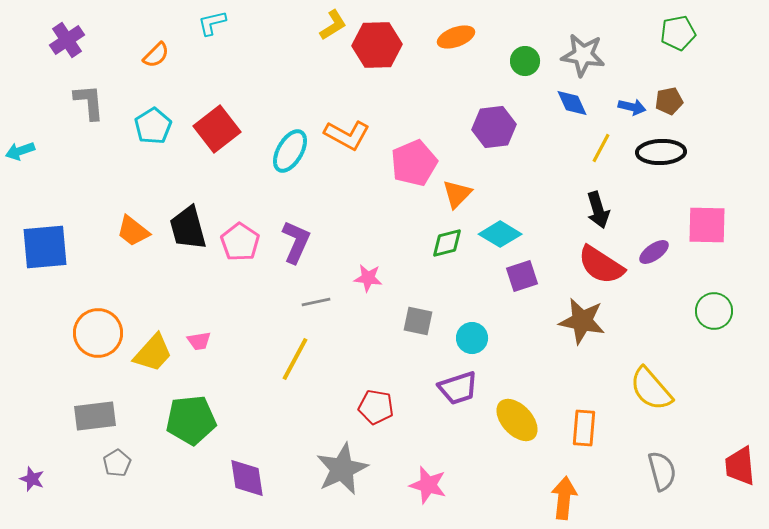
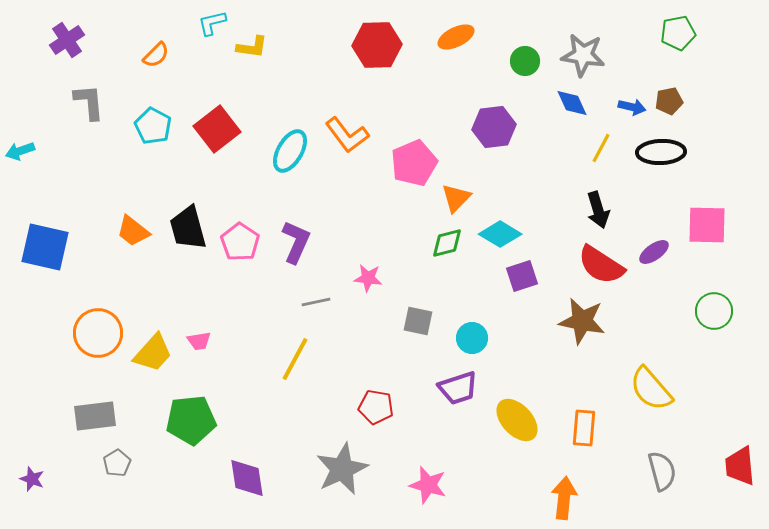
yellow L-shape at (333, 25): moved 81 px left, 22 px down; rotated 40 degrees clockwise
orange ellipse at (456, 37): rotated 6 degrees counterclockwise
cyan pentagon at (153, 126): rotated 12 degrees counterclockwise
orange L-shape at (347, 135): rotated 24 degrees clockwise
orange triangle at (457, 194): moved 1 px left, 4 px down
blue square at (45, 247): rotated 18 degrees clockwise
